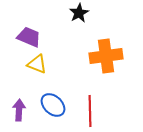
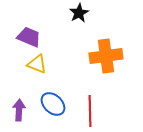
blue ellipse: moved 1 px up
